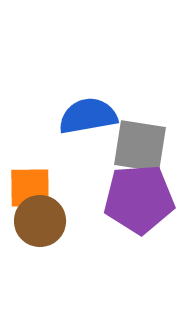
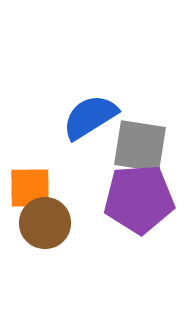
blue semicircle: moved 2 px right, 1 px down; rotated 22 degrees counterclockwise
brown circle: moved 5 px right, 2 px down
